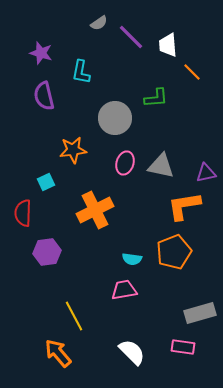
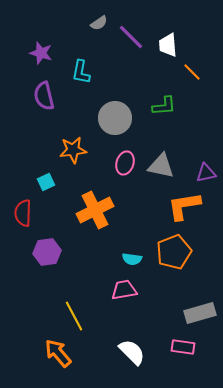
green L-shape: moved 8 px right, 8 px down
